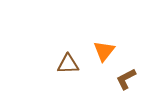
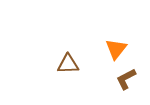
orange triangle: moved 12 px right, 2 px up
